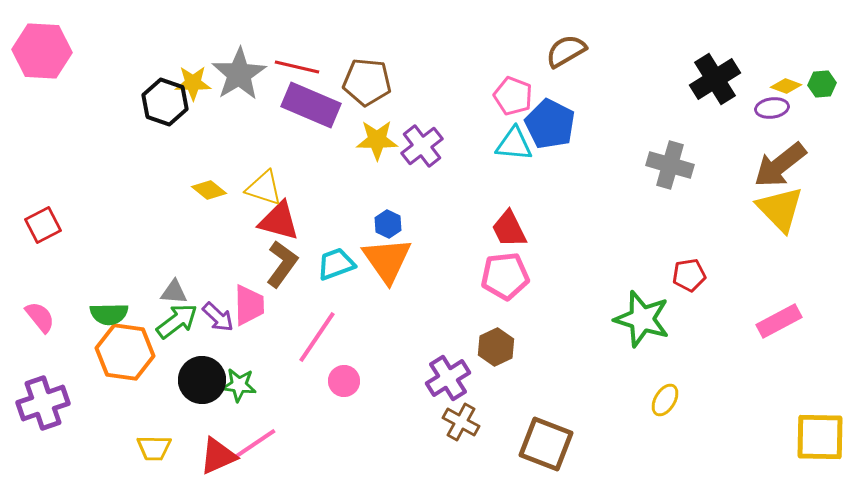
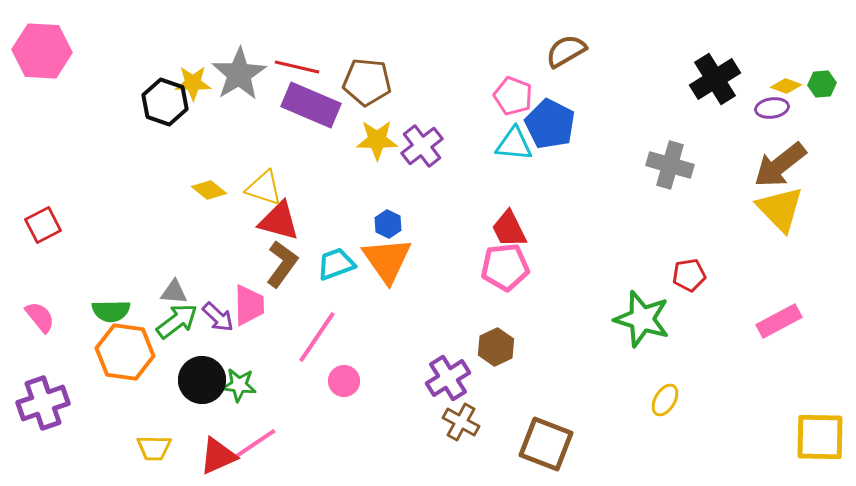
pink pentagon at (505, 276): moved 9 px up
green semicircle at (109, 314): moved 2 px right, 3 px up
